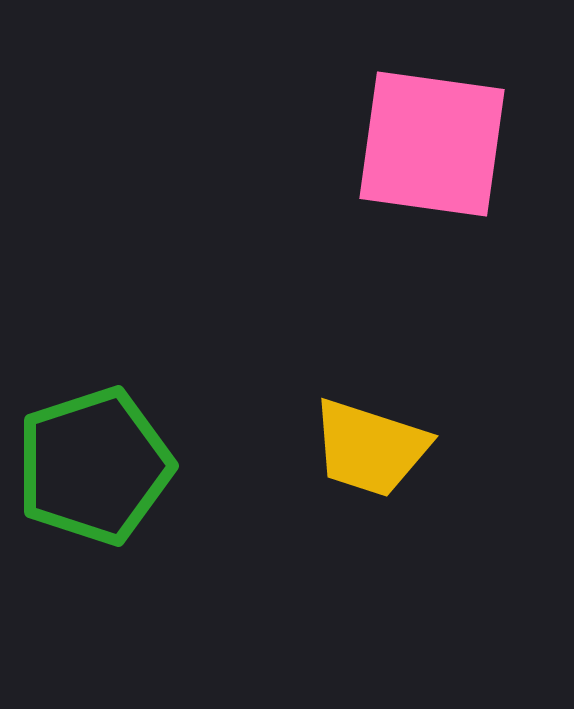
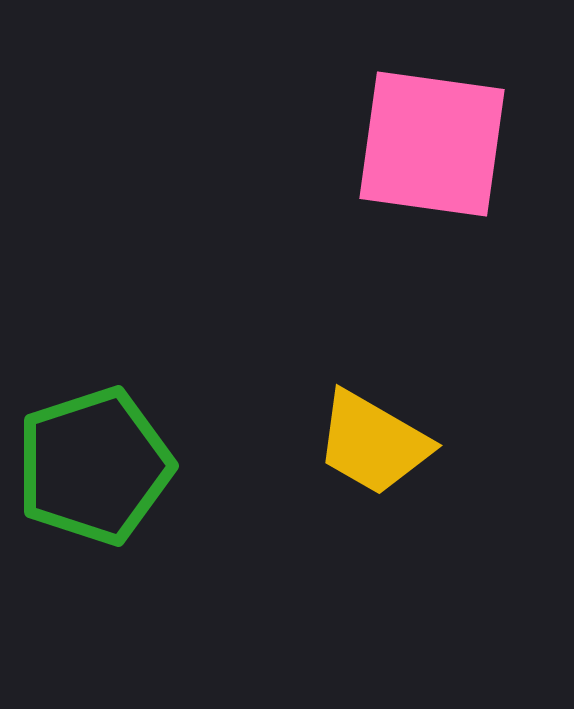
yellow trapezoid: moved 3 px right, 5 px up; rotated 12 degrees clockwise
